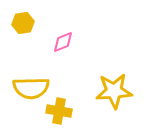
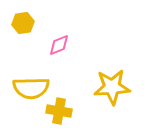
pink diamond: moved 4 px left, 3 px down
yellow star: moved 2 px left, 4 px up
